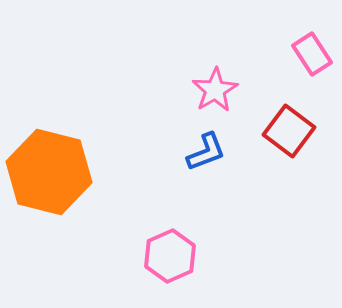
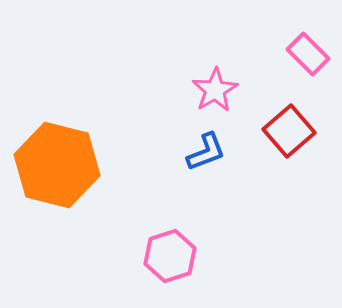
pink rectangle: moved 4 px left; rotated 12 degrees counterclockwise
red square: rotated 12 degrees clockwise
orange hexagon: moved 8 px right, 7 px up
pink hexagon: rotated 6 degrees clockwise
